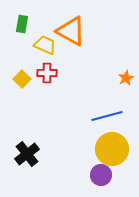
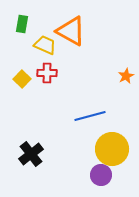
orange star: moved 2 px up
blue line: moved 17 px left
black cross: moved 4 px right
